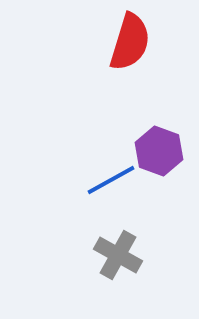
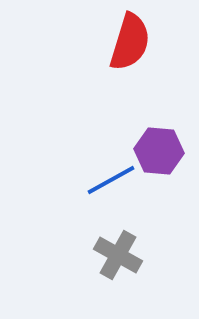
purple hexagon: rotated 15 degrees counterclockwise
